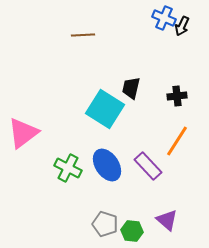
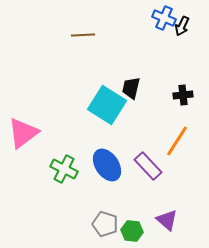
black cross: moved 6 px right, 1 px up
cyan square: moved 2 px right, 4 px up
green cross: moved 4 px left, 1 px down
